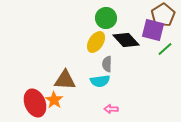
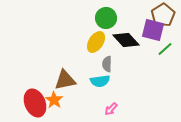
brown triangle: rotated 15 degrees counterclockwise
pink arrow: rotated 48 degrees counterclockwise
